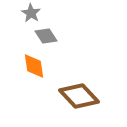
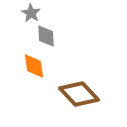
gray diamond: rotated 30 degrees clockwise
brown diamond: moved 2 px up
